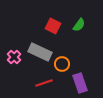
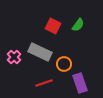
green semicircle: moved 1 px left
orange circle: moved 2 px right
